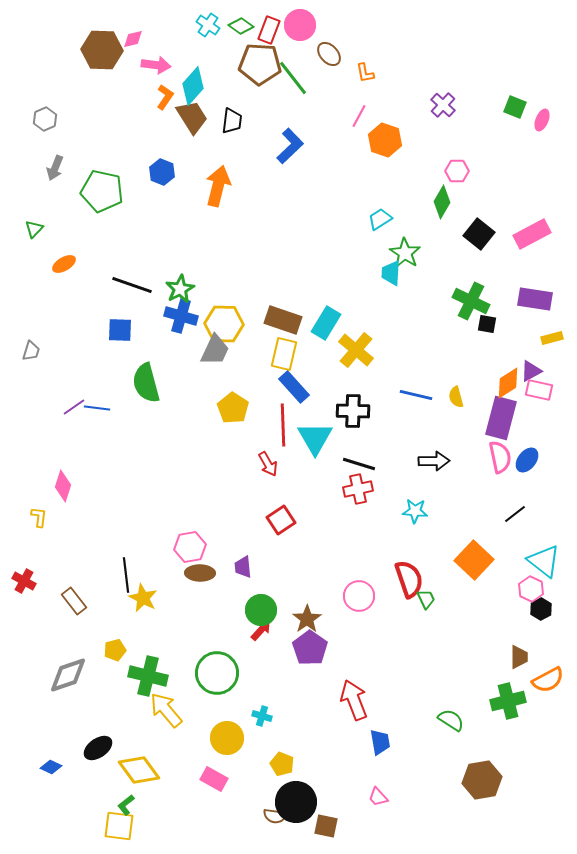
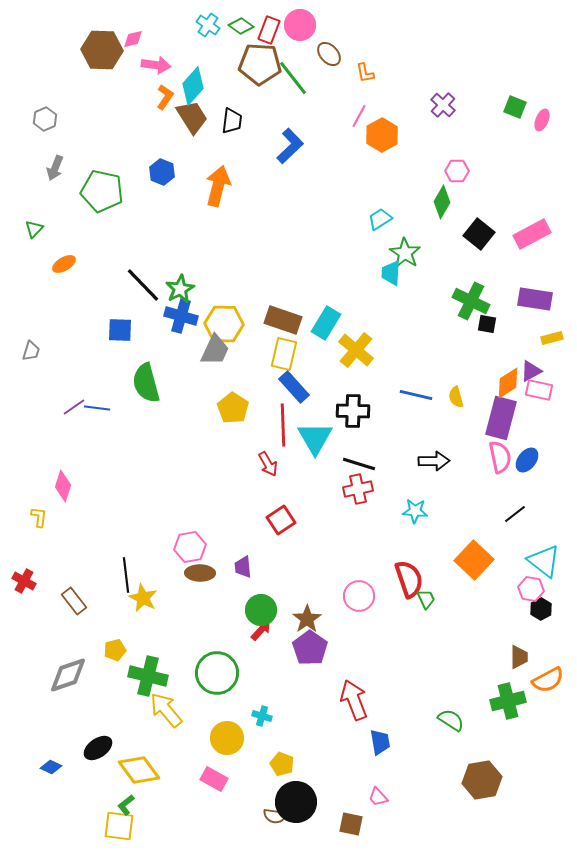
orange hexagon at (385, 140): moved 3 px left, 5 px up; rotated 12 degrees clockwise
black line at (132, 285): moved 11 px right; rotated 27 degrees clockwise
pink hexagon at (531, 589): rotated 15 degrees counterclockwise
brown square at (326, 826): moved 25 px right, 2 px up
